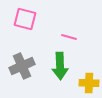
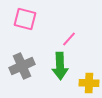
pink line: moved 2 px down; rotated 63 degrees counterclockwise
